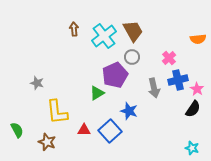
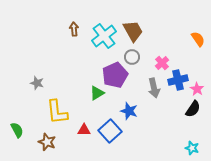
orange semicircle: rotated 119 degrees counterclockwise
pink cross: moved 7 px left, 5 px down
